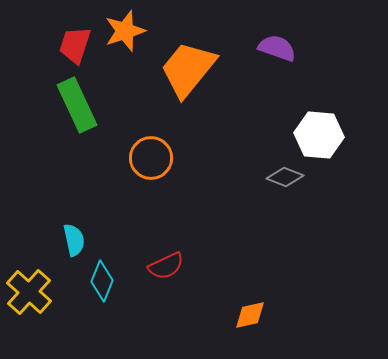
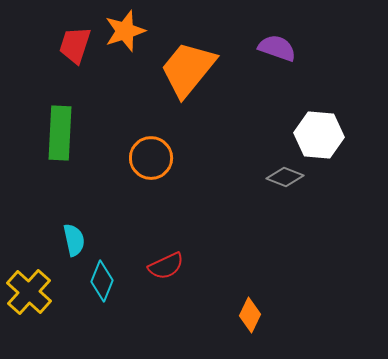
green rectangle: moved 17 px left, 28 px down; rotated 28 degrees clockwise
orange diamond: rotated 52 degrees counterclockwise
